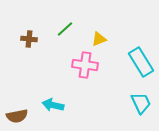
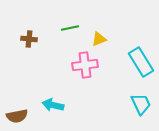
green line: moved 5 px right, 1 px up; rotated 30 degrees clockwise
pink cross: rotated 15 degrees counterclockwise
cyan trapezoid: moved 1 px down
